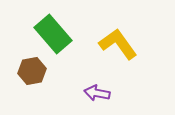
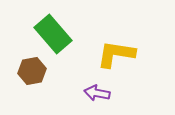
yellow L-shape: moved 2 px left, 10 px down; rotated 45 degrees counterclockwise
